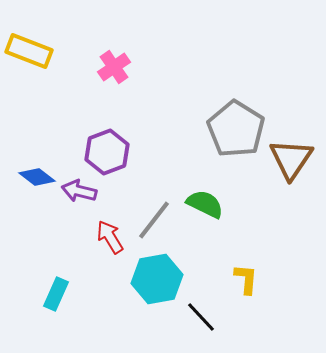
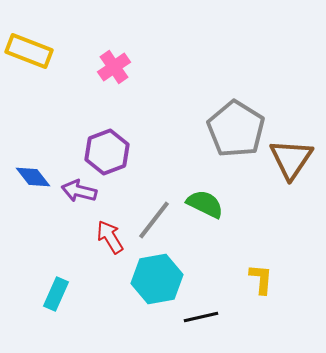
blue diamond: moved 4 px left; rotated 15 degrees clockwise
yellow L-shape: moved 15 px right
black line: rotated 60 degrees counterclockwise
